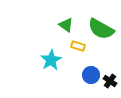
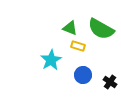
green triangle: moved 4 px right, 3 px down; rotated 14 degrees counterclockwise
blue circle: moved 8 px left
black cross: moved 1 px down
